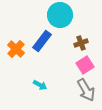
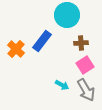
cyan circle: moved 7 px right
brown cross: rotated 16 degrees clockwise
cyan arrow: moved 22 px right
